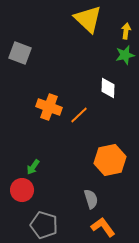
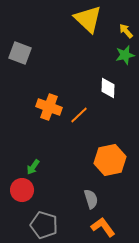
yellow arrow: rotated 49 degrees counterclockwise
